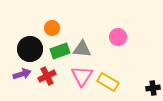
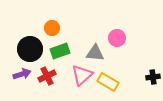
pink circle: moved 1 px left, 1 px down
gray triangle: moved 13 px right, 4 px down
pink triangle: moved 1 px up; rotated 15 degrees clockwise
black cross: moved 11 px up
